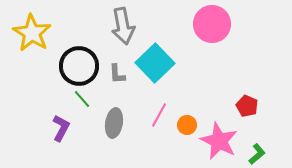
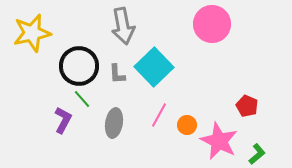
yellow star: rotated 27 degrees clockwise
cyan square: moved 1 px left, 4 px down
purple L-shape: moved 2 px right, 8 px up
